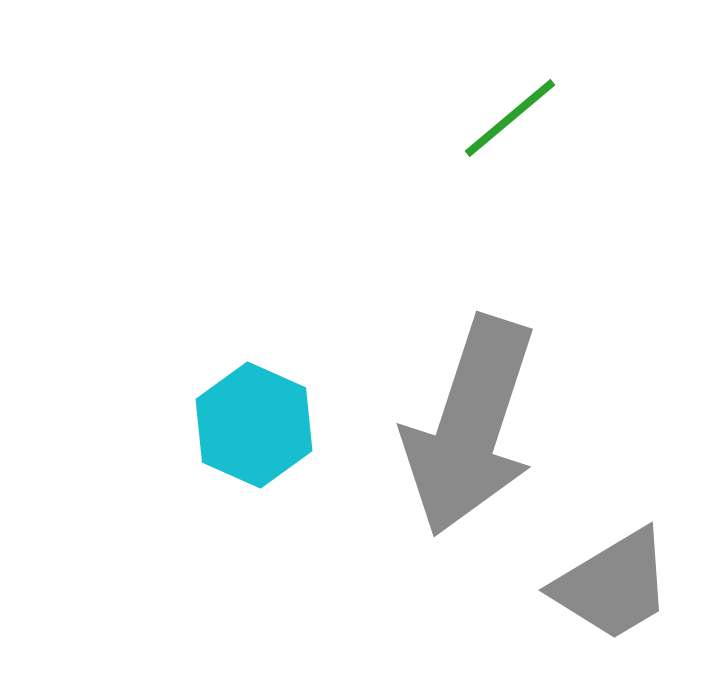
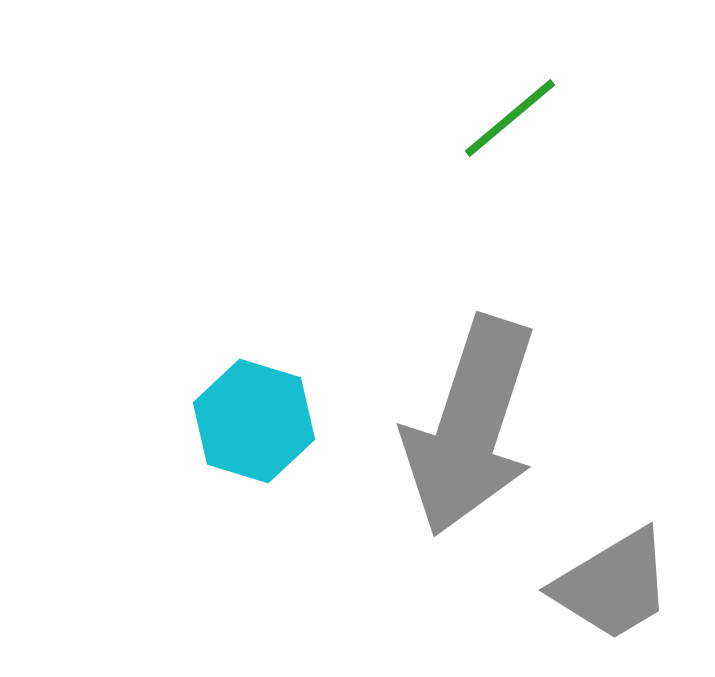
cyan hexagon: moved 4 px up; rotated 7 degrees counterclockwise
